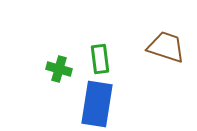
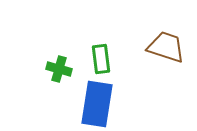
green rectangle: moved 1 px right
